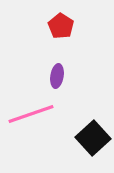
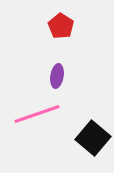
pink line: moved 6 px right
black square: rotated 8 degrees counterclockwise
